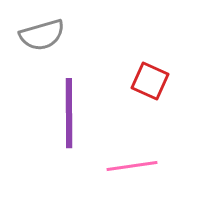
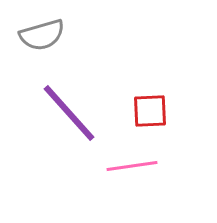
red square: moved 30 px down; rotated 27 degrees counterclockwise
purple line: rotated 42 degrees counterclockwise
